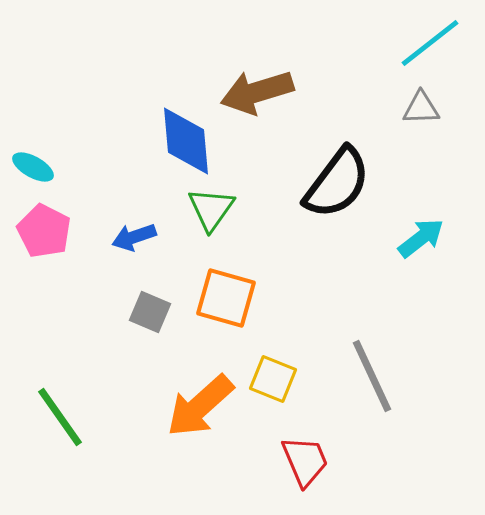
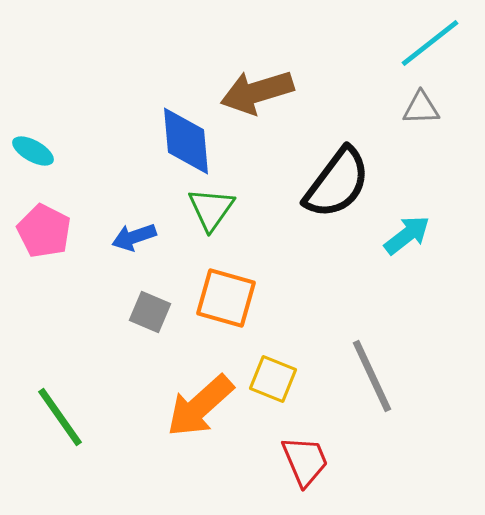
cyan ellipse: moved 16 px up
cyan arrow: moved 14 px left, 3 px up
